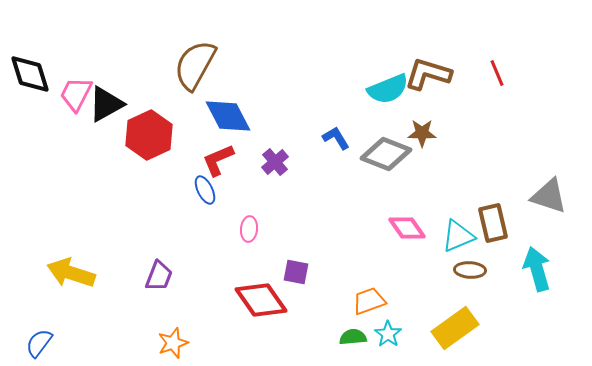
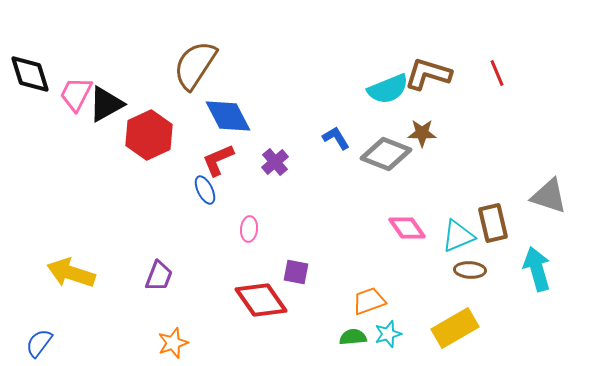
brown semicircle: rotated 4 degrees clockwise
yellow rectangle: rotated 6 degrees clockwise
cyan star: rotated 20 degrees clockwise
